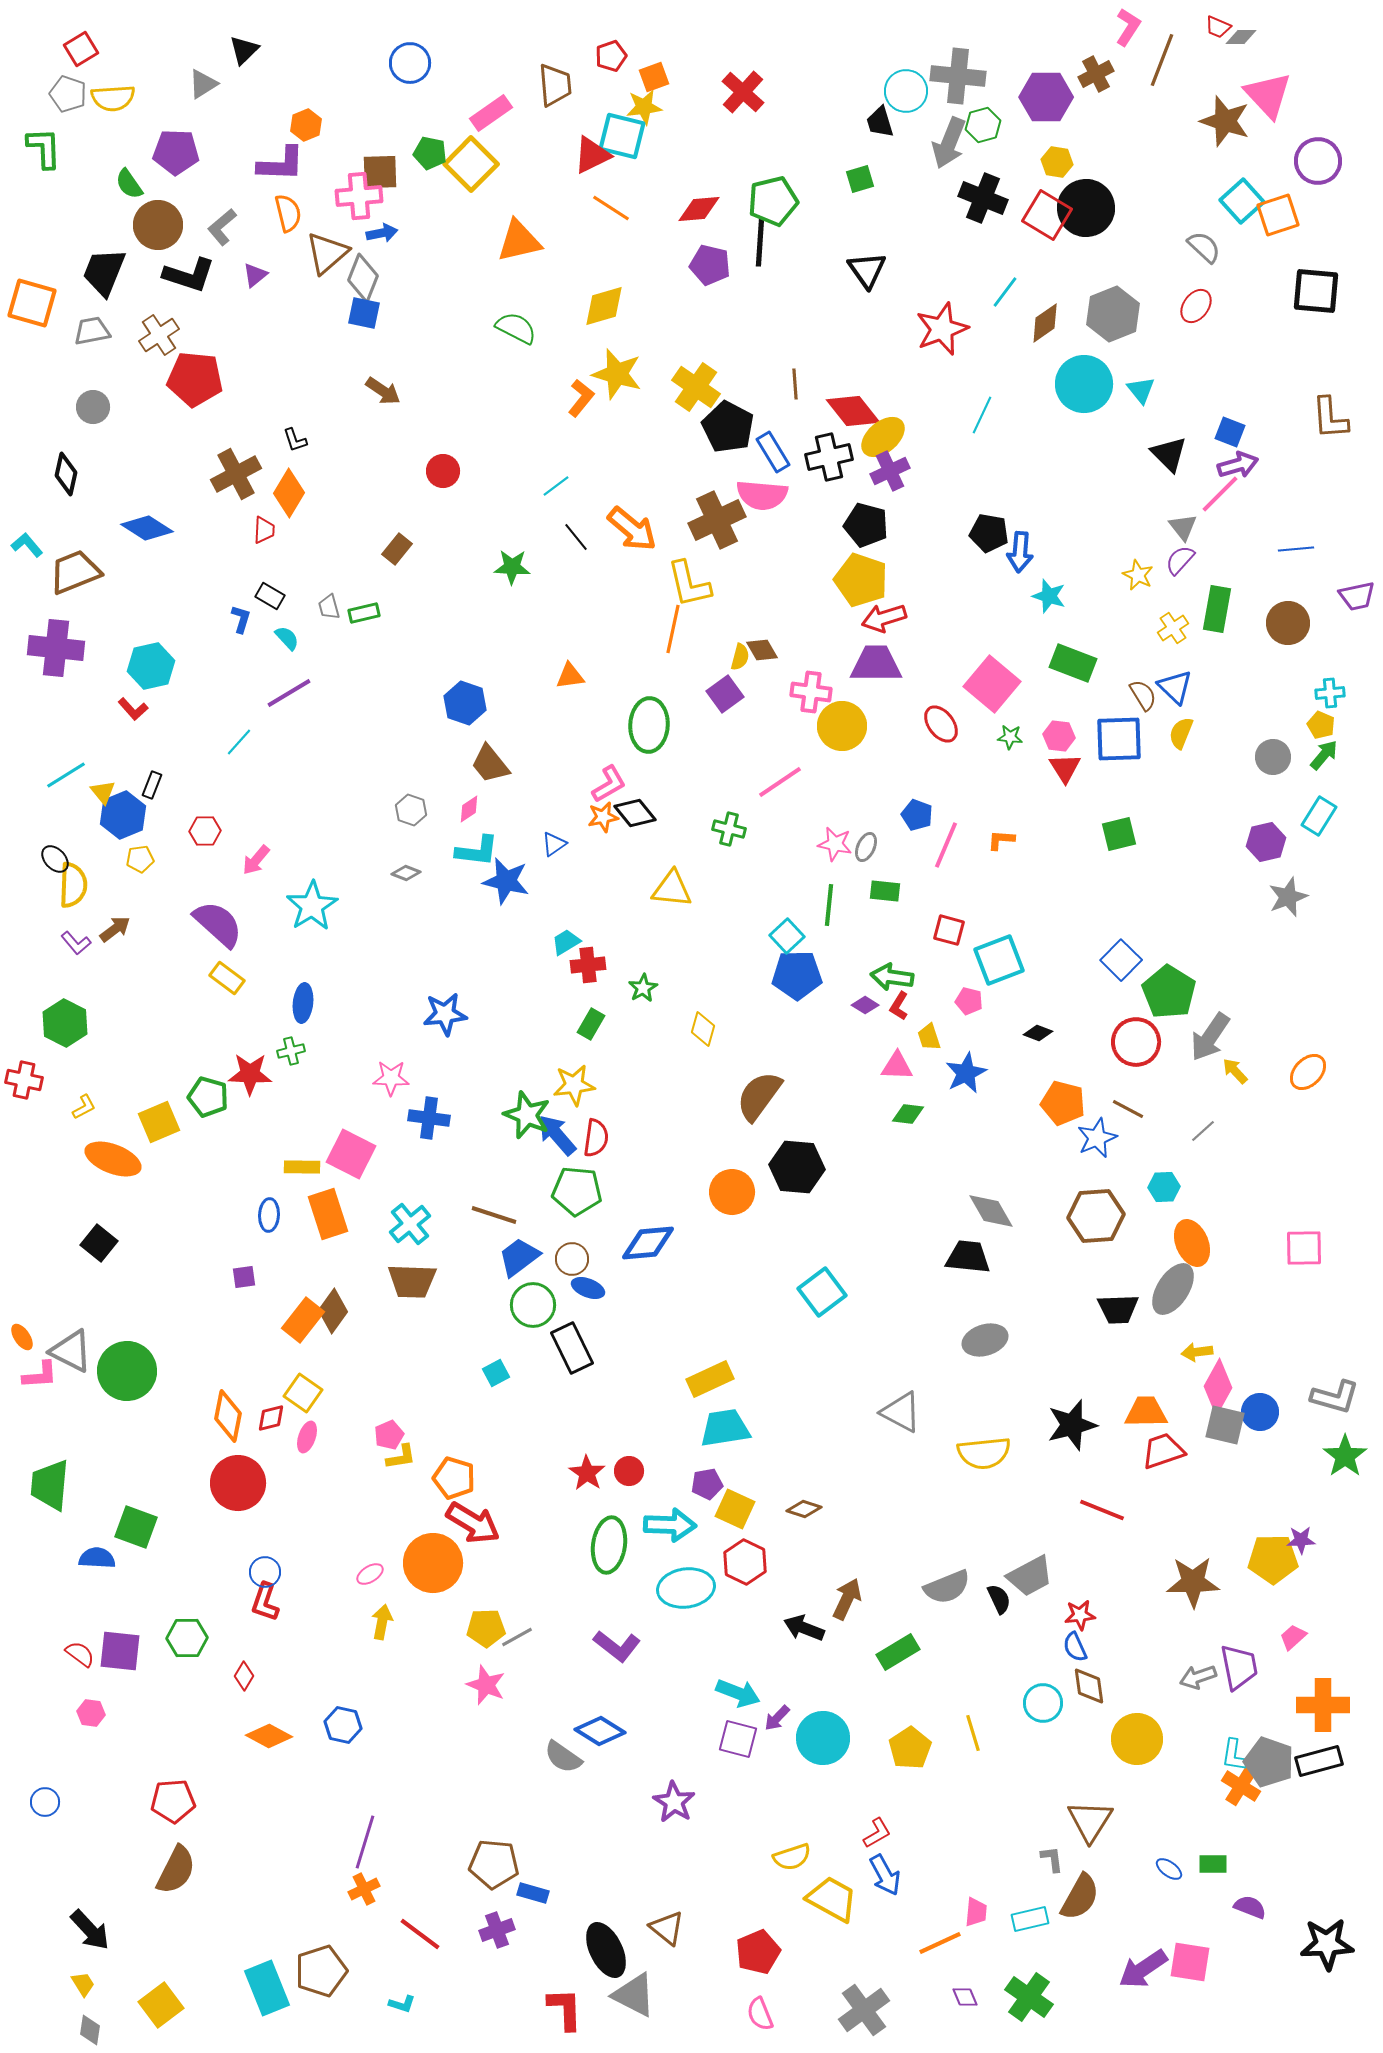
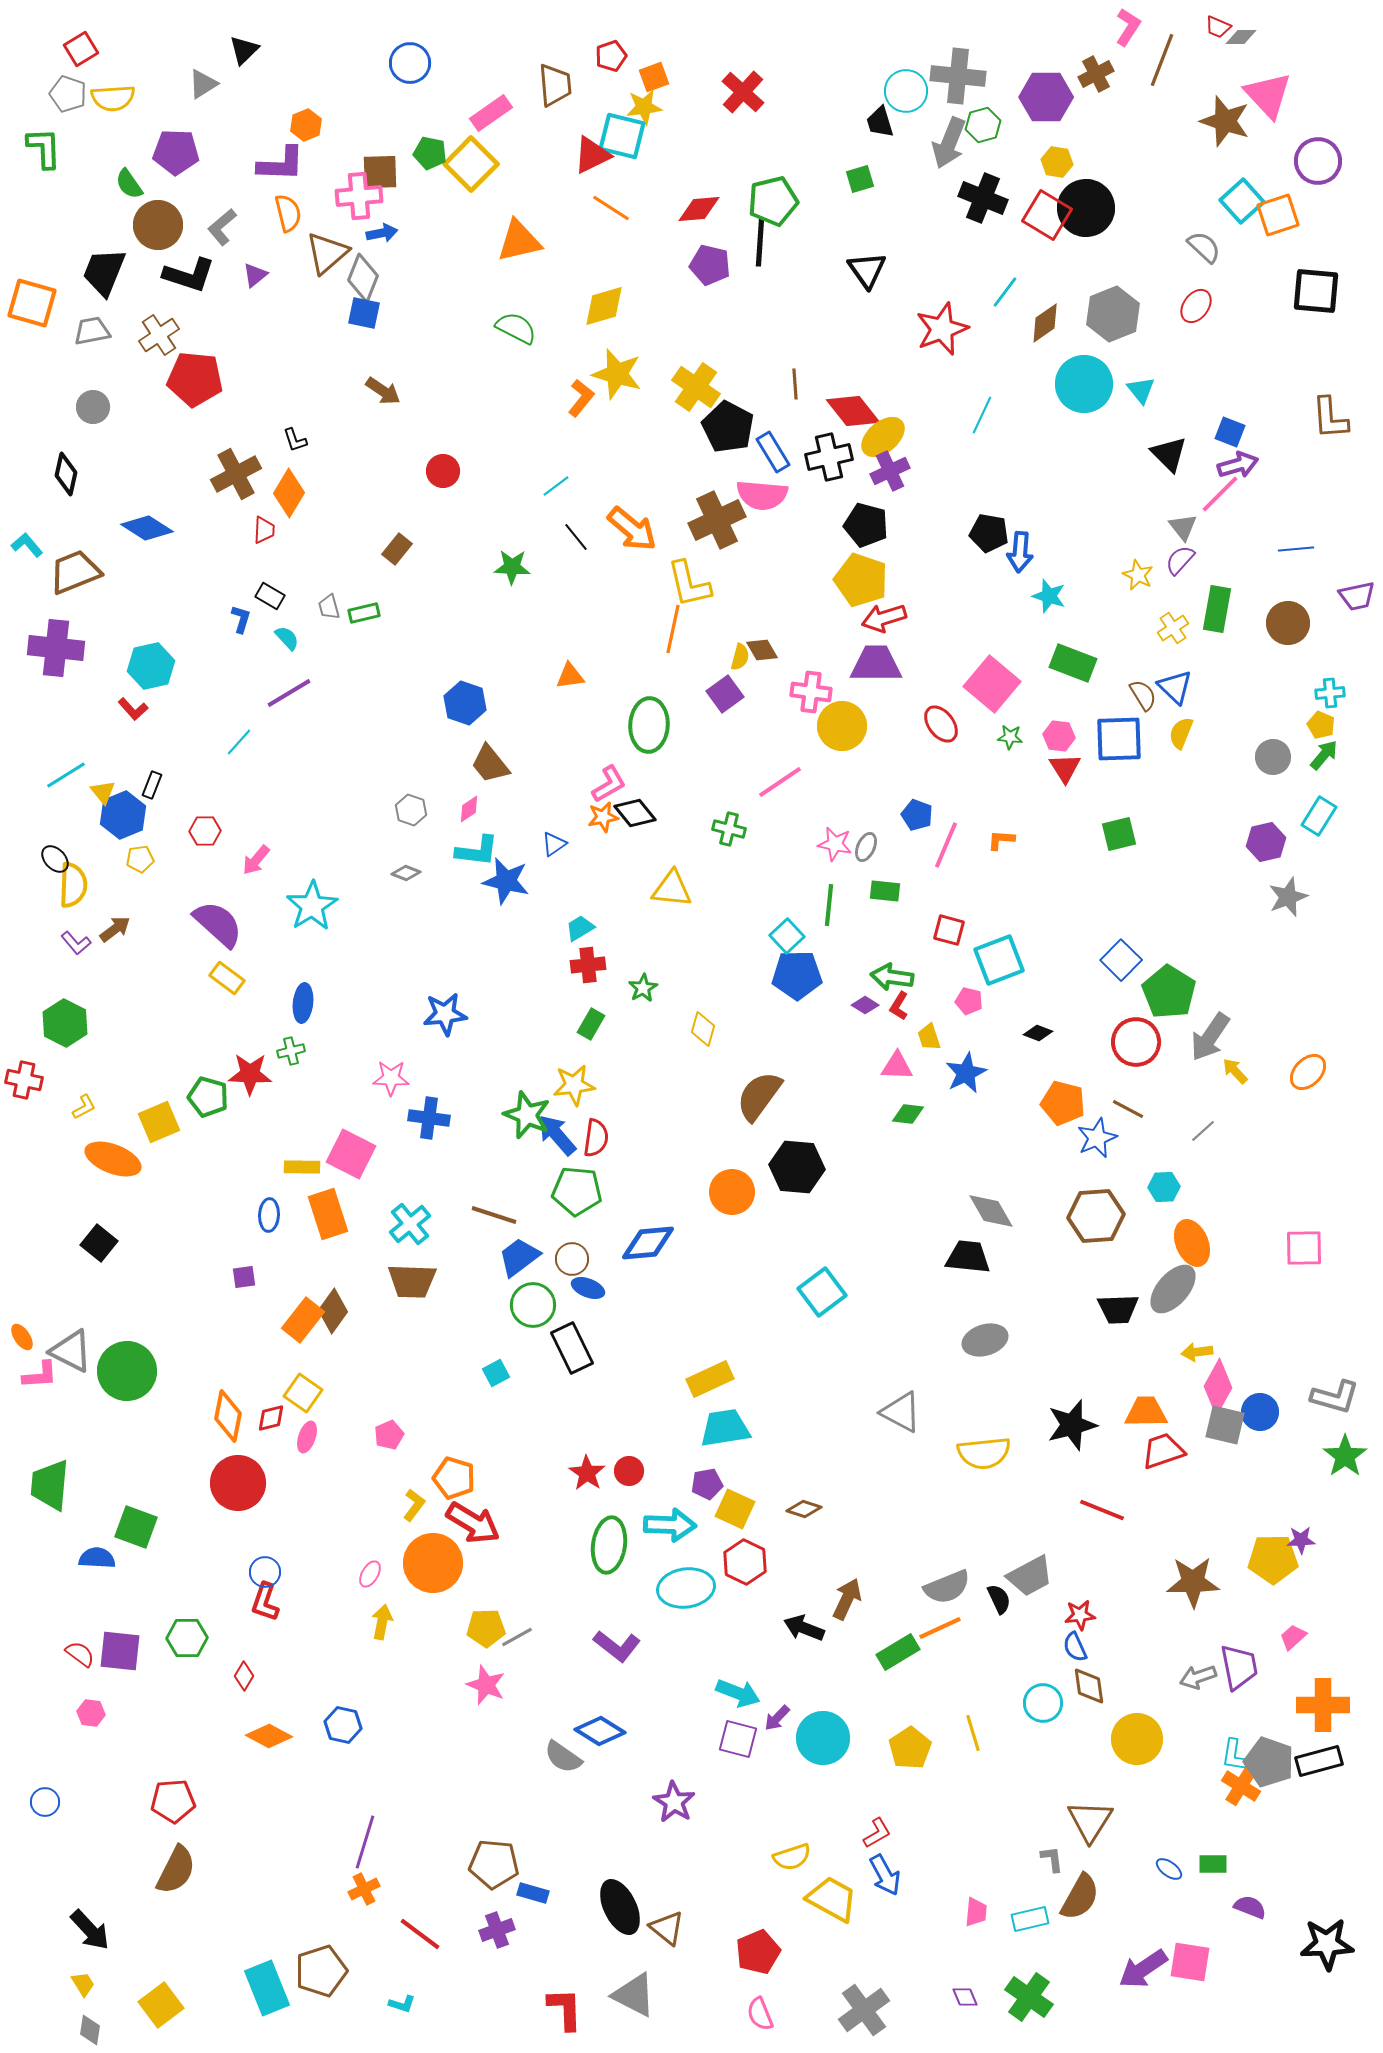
cyan trapezoid at (566, 942): moved 14 px right, 14 px up
gray ellipse at (1173, 1289): rotated 8 degrees clockwise
yellow L-shape at (401, 1457): moved 13 px right, 48 px down; rotated 44 degrees counterclockwise
pink ellipse at (370, 1574): rotated 28 degrees counterclockwise
orange line at (940, 1943): moved 315 px up
black ellipse at (606, 1950): moved 14 px right, 43 px up
